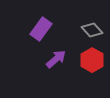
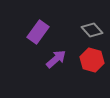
purple rectangle: moved 3 px left, 3 px down
red hexagon: rotated 15 degrees counterclockwise
